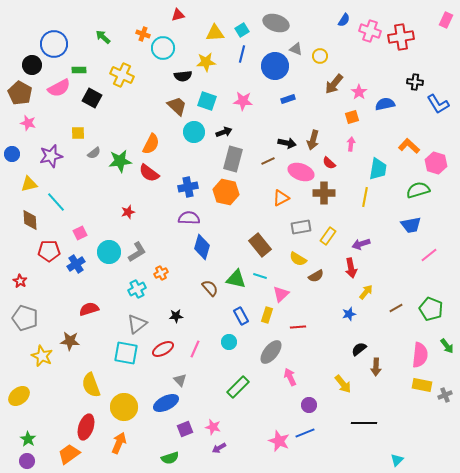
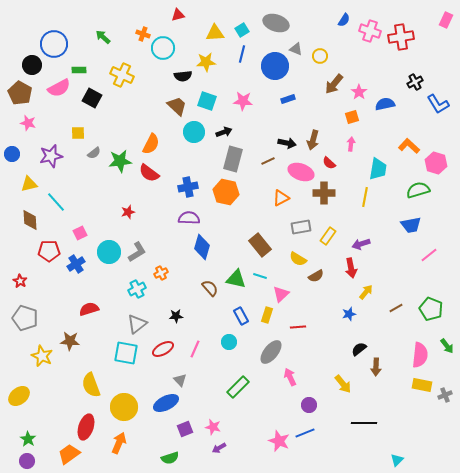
black cross at (415, 82): rotated 35 degrees counterclockwise
